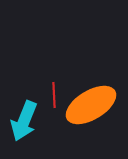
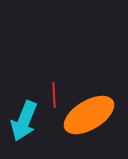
orange ellipse: moved 2 px left, 10 px down
